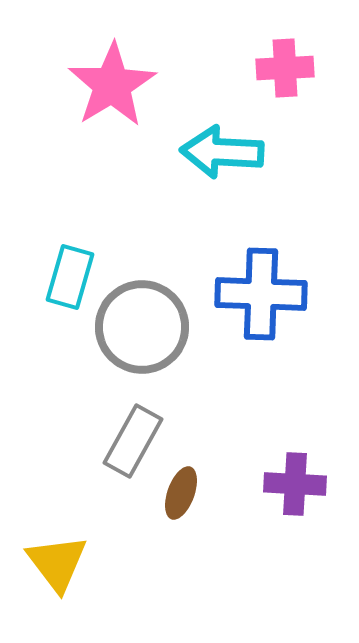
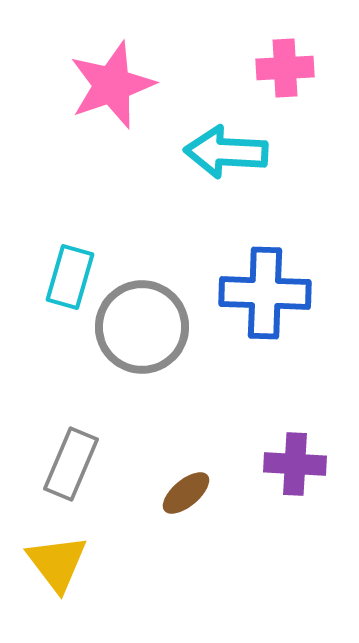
pink star: rotated 12 degrees clockwise
cyan arrow: moved 4 px right
blue cross: moved 4 px right, 1 px up
gray rectangle: moved 62 px left, 23 px down; rotated 6 degrees counterclockwise
purple cross: moved 20 px up
brown ellipse: moved 5 px right; rotated 30 degrees clockwise
